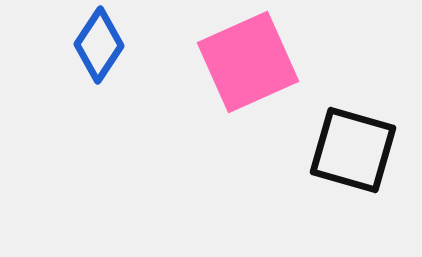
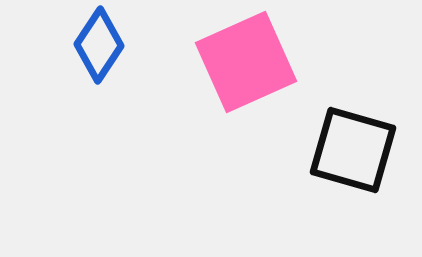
pink square: moved 2 px left
